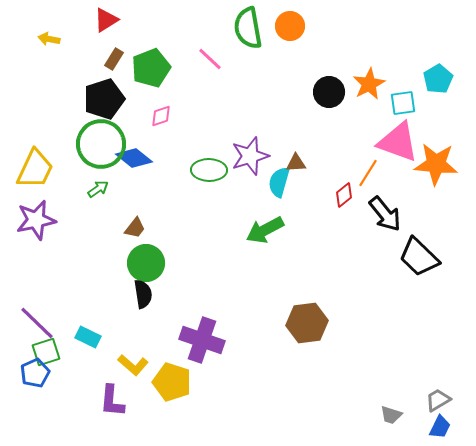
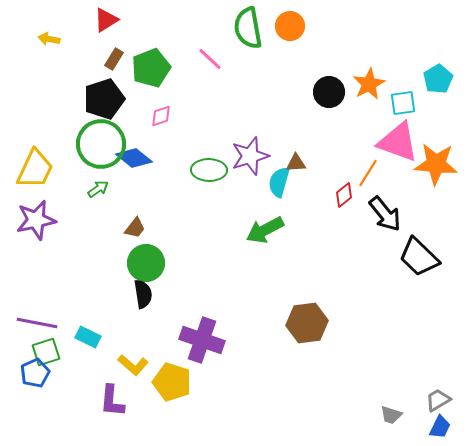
purple line at (37, 323): rotated 33 degrees counterclockwise
